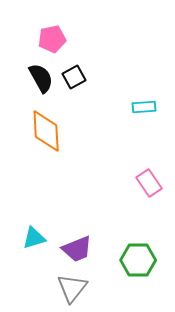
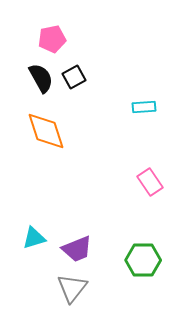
orange diamond: rotated 15 degrees counterclockwise
pink rectangle: moved 1 px right, 1 px up
green hexagon: moved 5 px right
